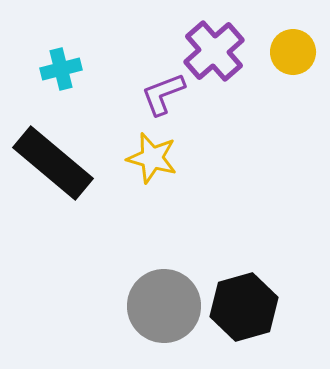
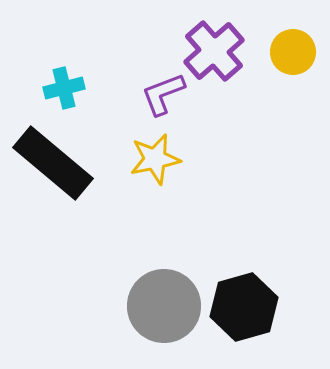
cyan cross: moved 3 px right, 19 px down
yellow star: moved 3 px right, 1 px down; rotated 27 degrees counterclockwise
